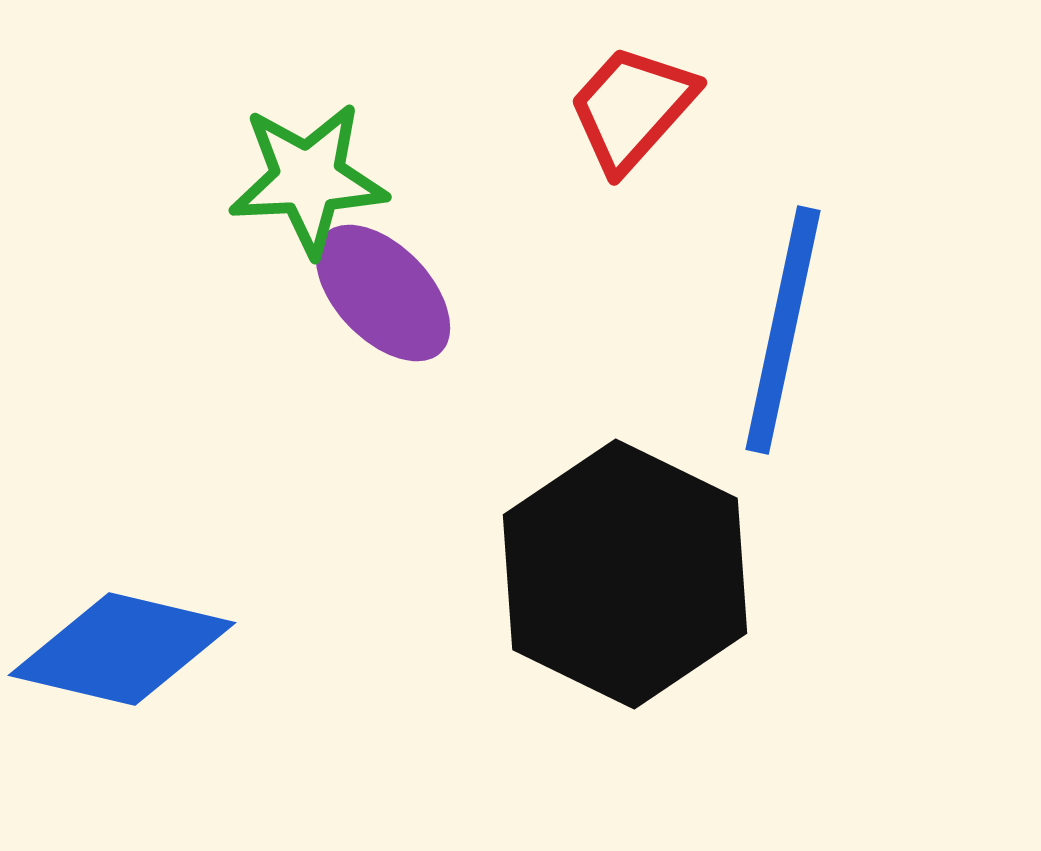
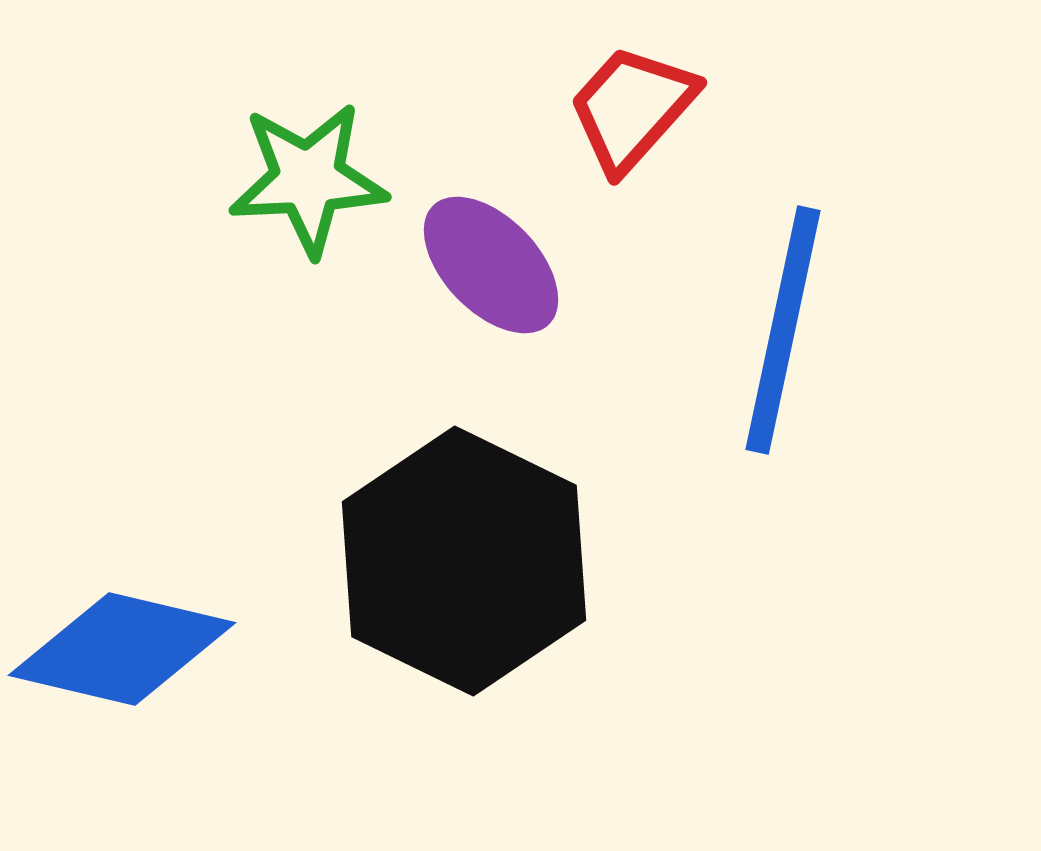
purple ellipse: moved 108 px right, 28 px up
black hexagon: moved 161 px left, 13 px up
